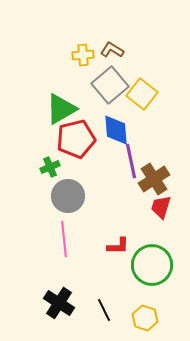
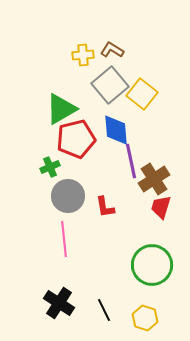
red L-shape: moved 13 px left, 39 px up; rotated 80 degrees clockwise
